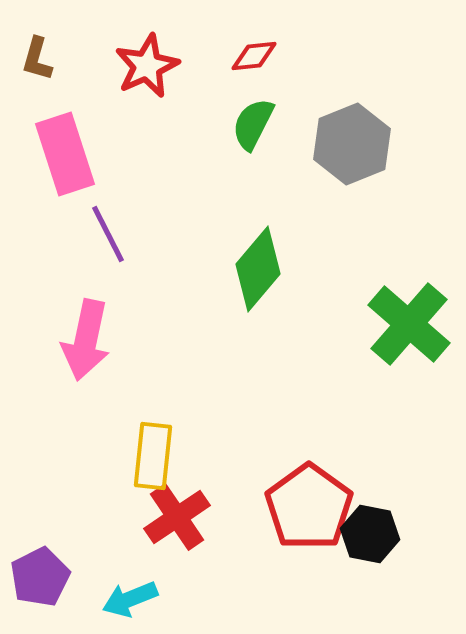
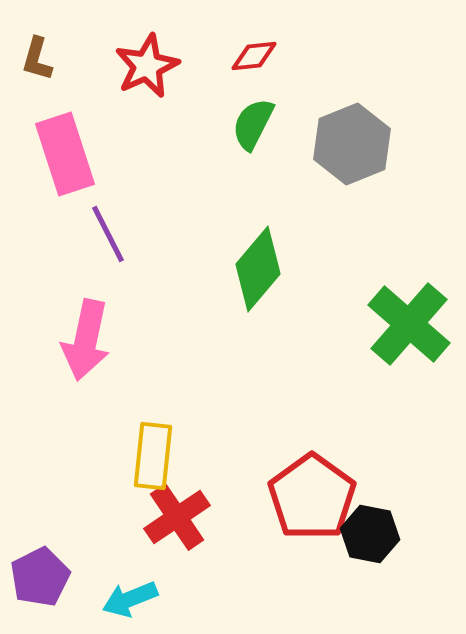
red pentagon: moved 3 px right, 10 px up
